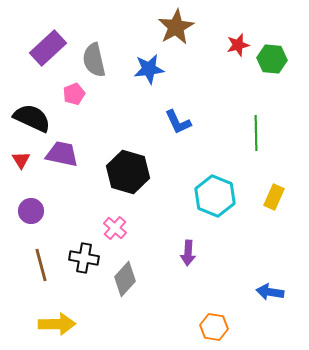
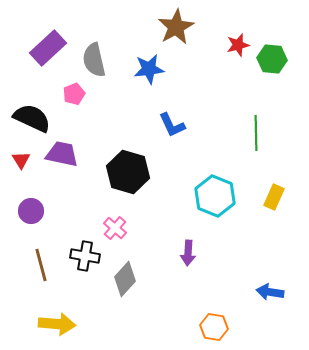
blue L-shape: moved 6 px left, 3 px down
black cross: moved 1 px right, 2 px up
yellow arrow: rotated 6 degrees clockwise
